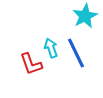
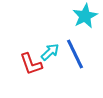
cyan arrow: moved 1 px left, 4 px down; rotated 66 degrees clockwise
blue line: moved 1 px left, 1 px down
